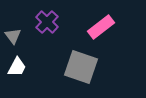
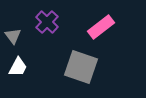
white trapezoid: moved 1 px right
